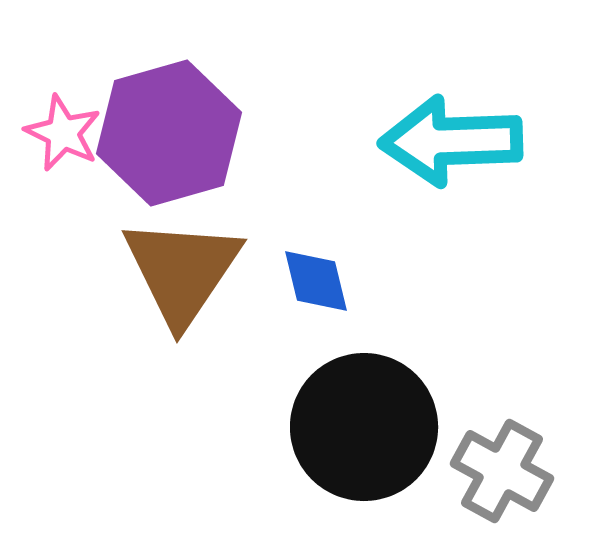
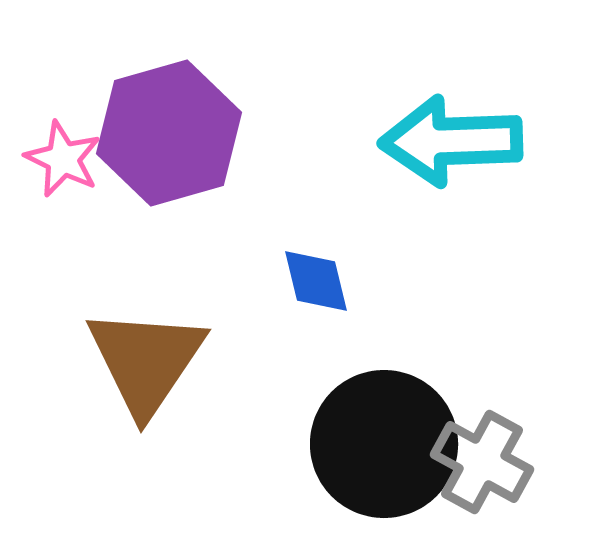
pink star: moved 26 px down
brown triangle: moved 36 px left, 90 px down
black circle: moved 20 px right, 17 px down
gray cross: moved 20 px left, 9 px up
